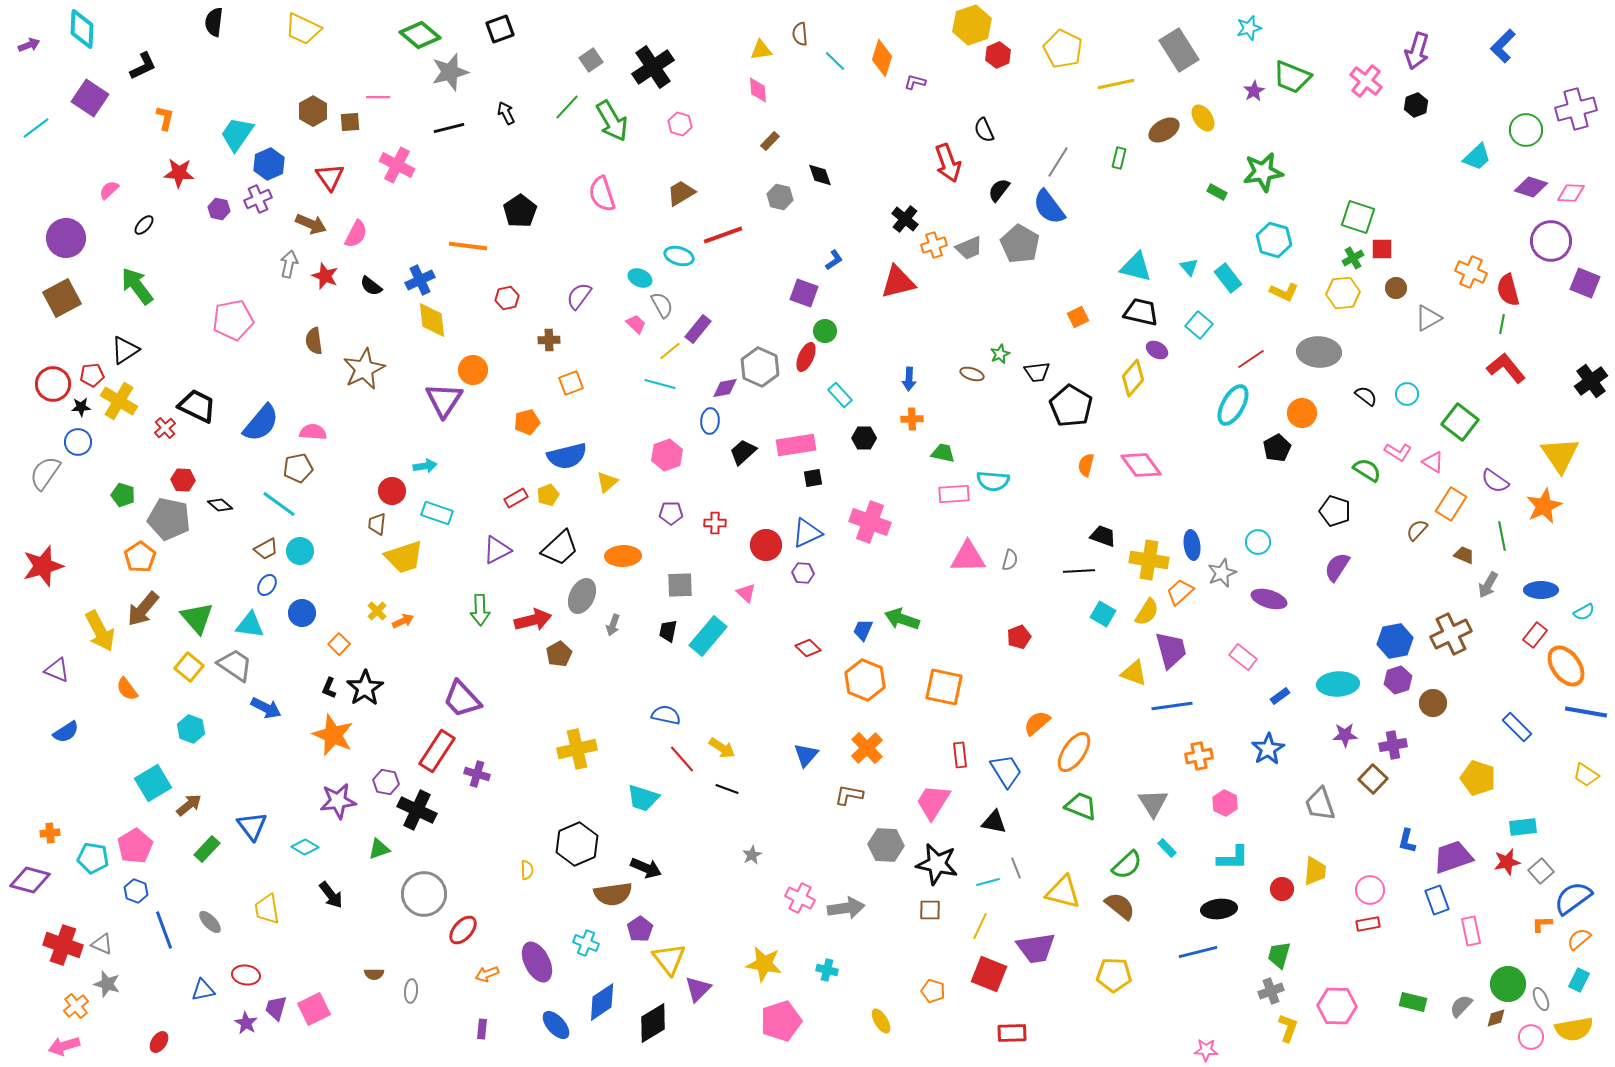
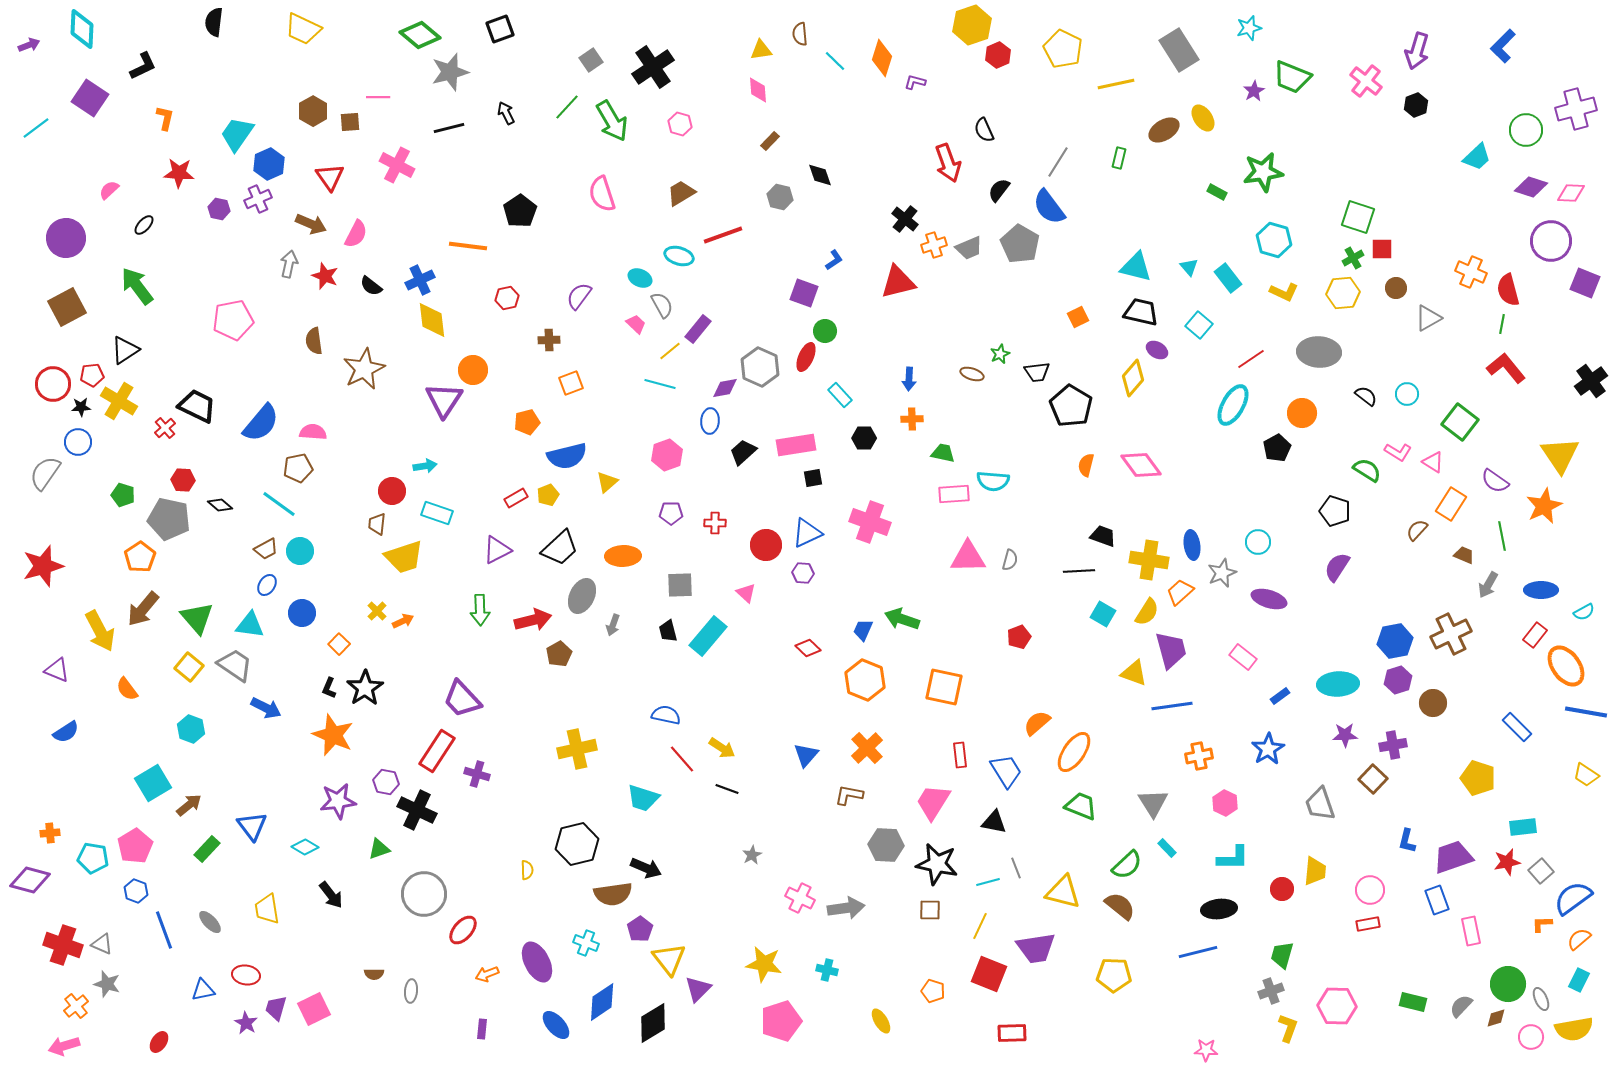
brown square at (62, 298): moved 5 px right, 9 px down
black trapezoid at (668, 631): rotated 25 degrees counterclockwise
black hexagon at (577, 844): rotated 9 degrees clockwise
green trapezoid at (1279, 955): moved 3 px right
